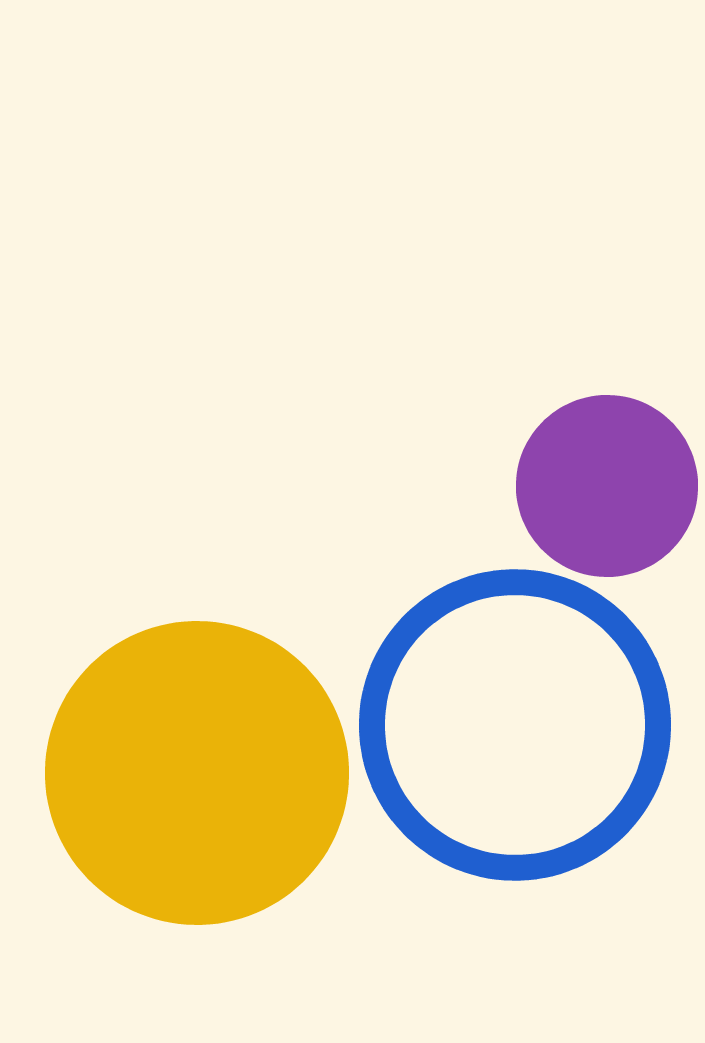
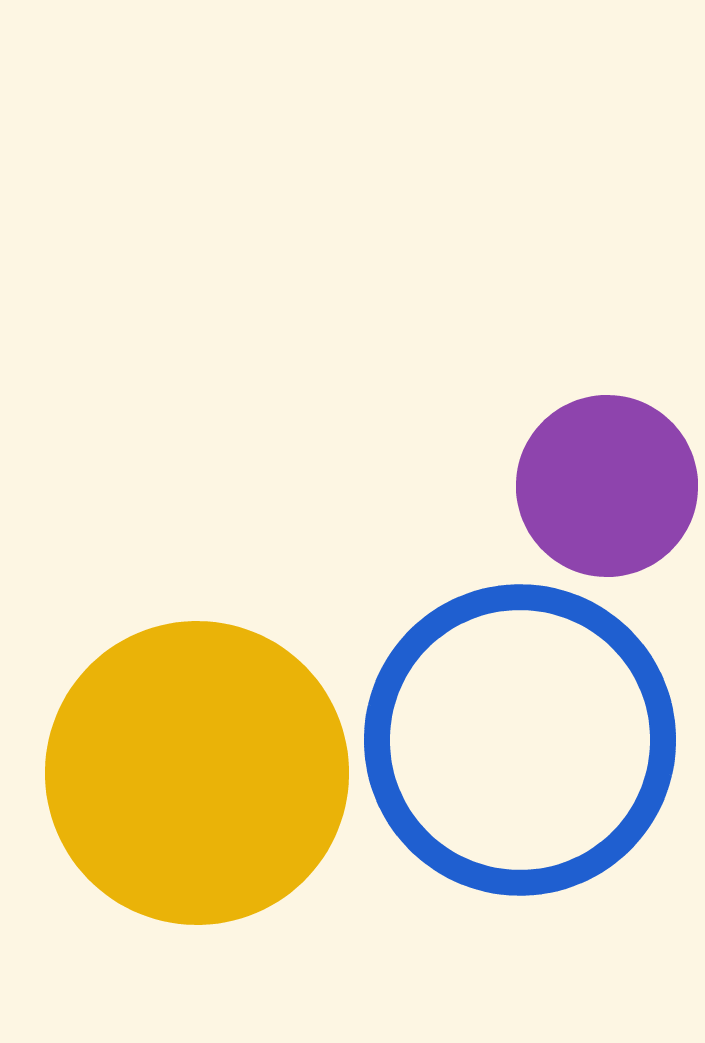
blue circle: moved 5 px right, 15 px down
